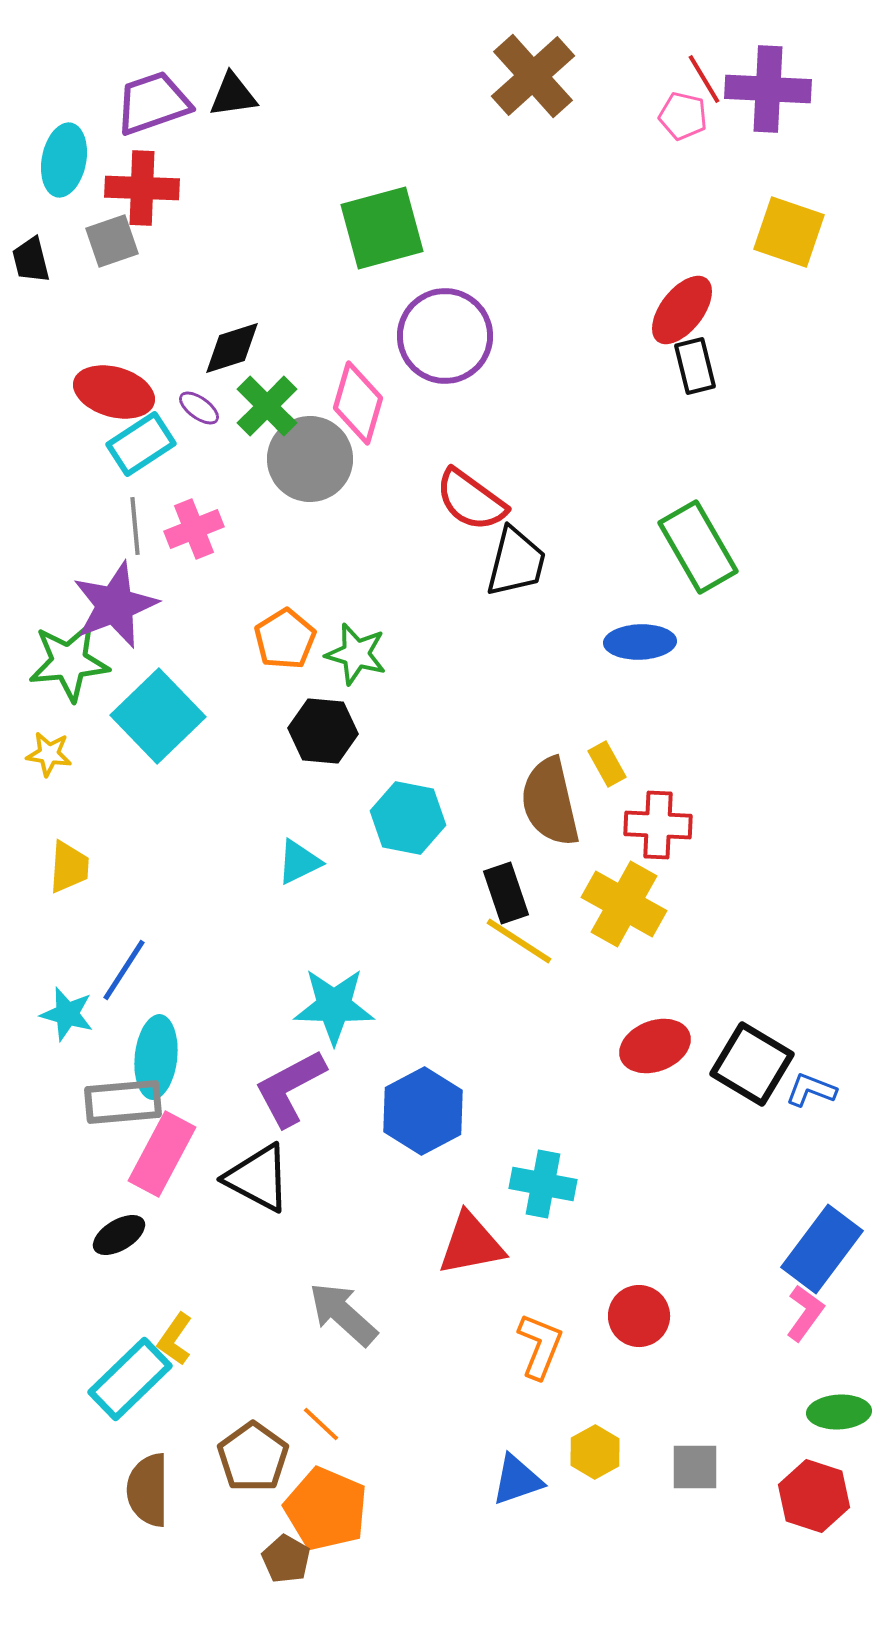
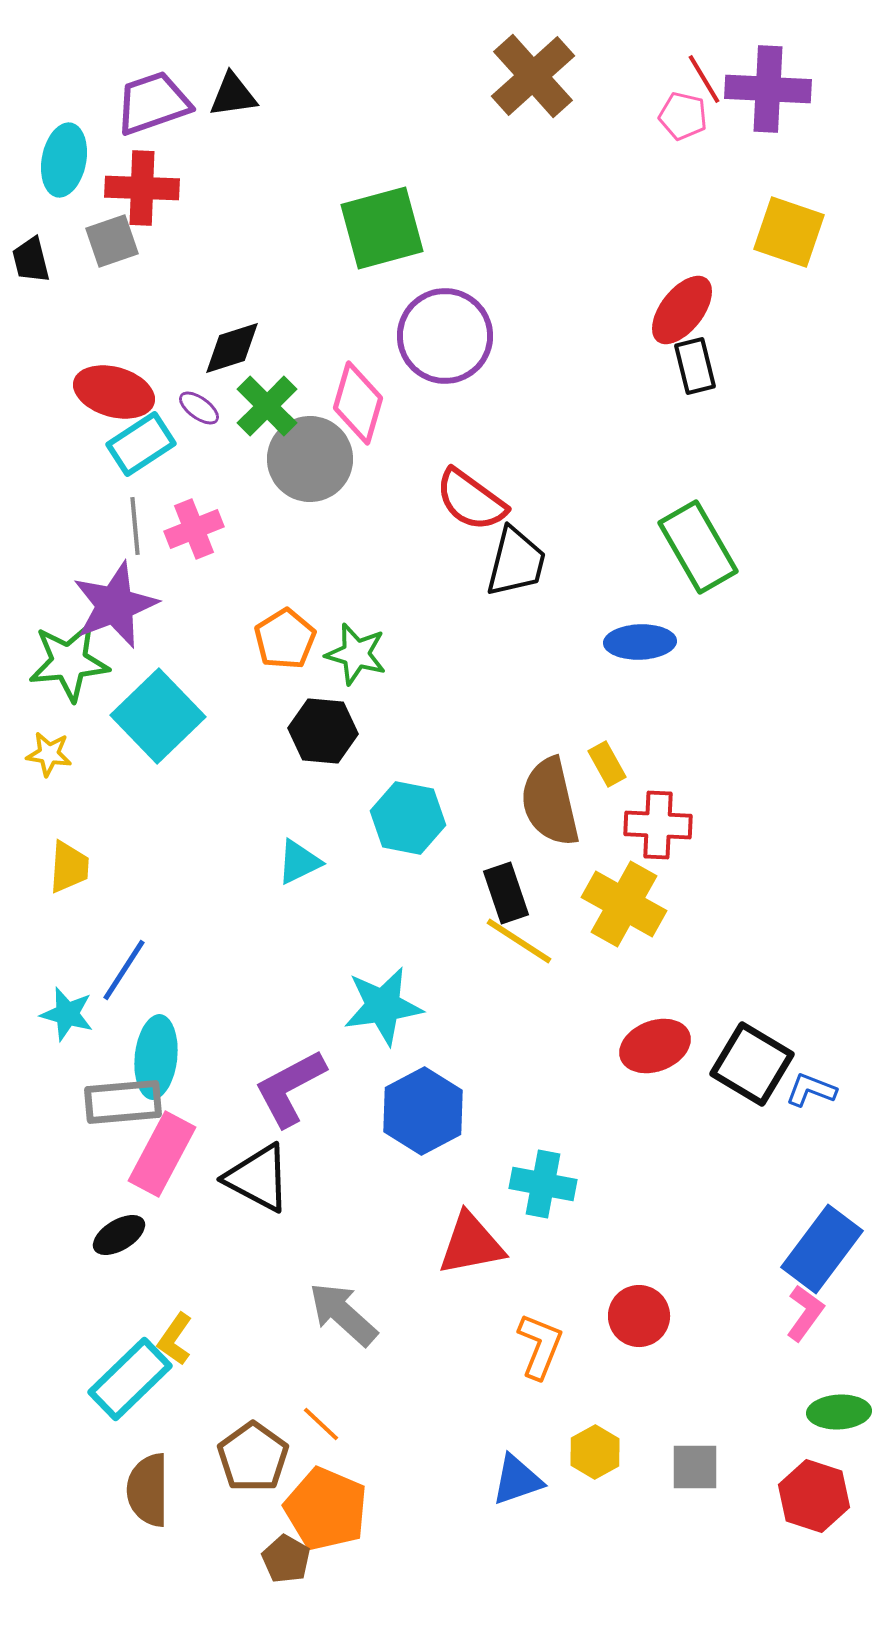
cyan star at (334, 1006): moved 49 px right; rotated 10 degrees counterclockwise
